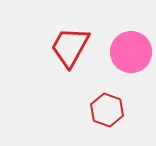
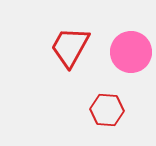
red hexagon: rotated 16 degrees counterclockwise
